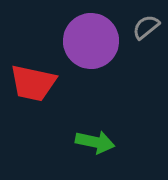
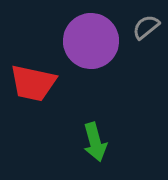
green arrow: rotated 63 degrees clockwise
